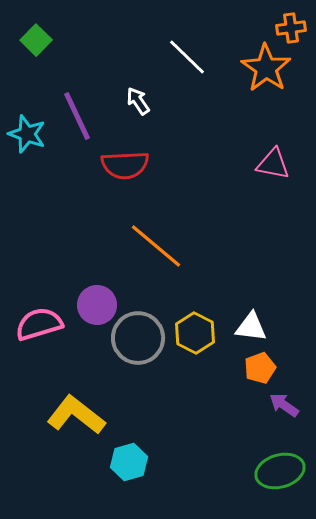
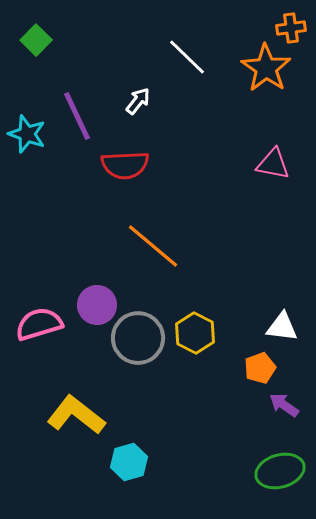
white arrow: rotated 72 degrees clockwise
orange line: moved 3 px left
white triangle: moved 31 px right
